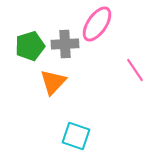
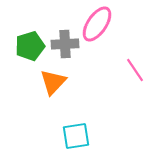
cyan square: rotated 28 degrees counterclockwise
